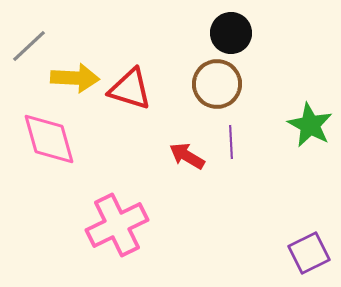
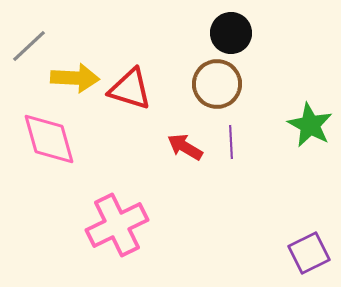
red arrow: moved 2 px left, 9 px up
